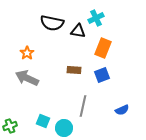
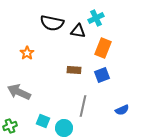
gray arrow: moved 8 px left, 14 px down
